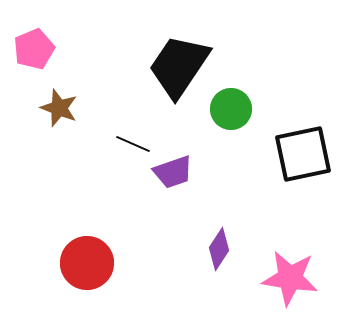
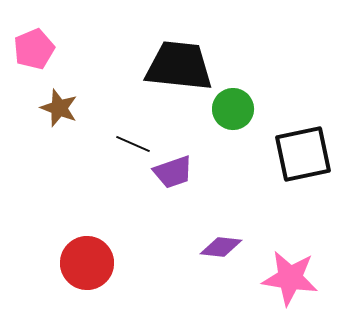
black trapezoid: rotated 62 degrees clockwise
green circle: moved 2 px right
purple diamond: moved 2 px right, 2 px up; rotated 63 degrees clockwise
